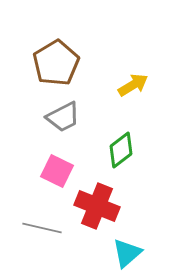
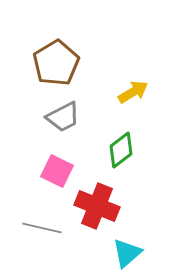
yellow arrow: moved 7 px down
